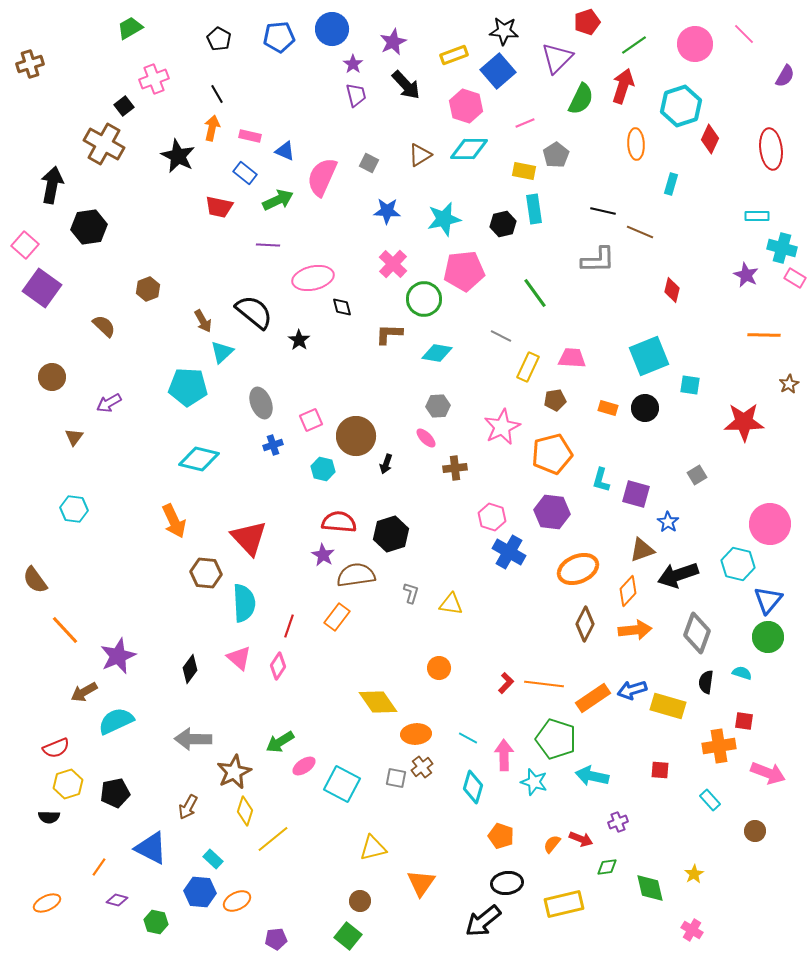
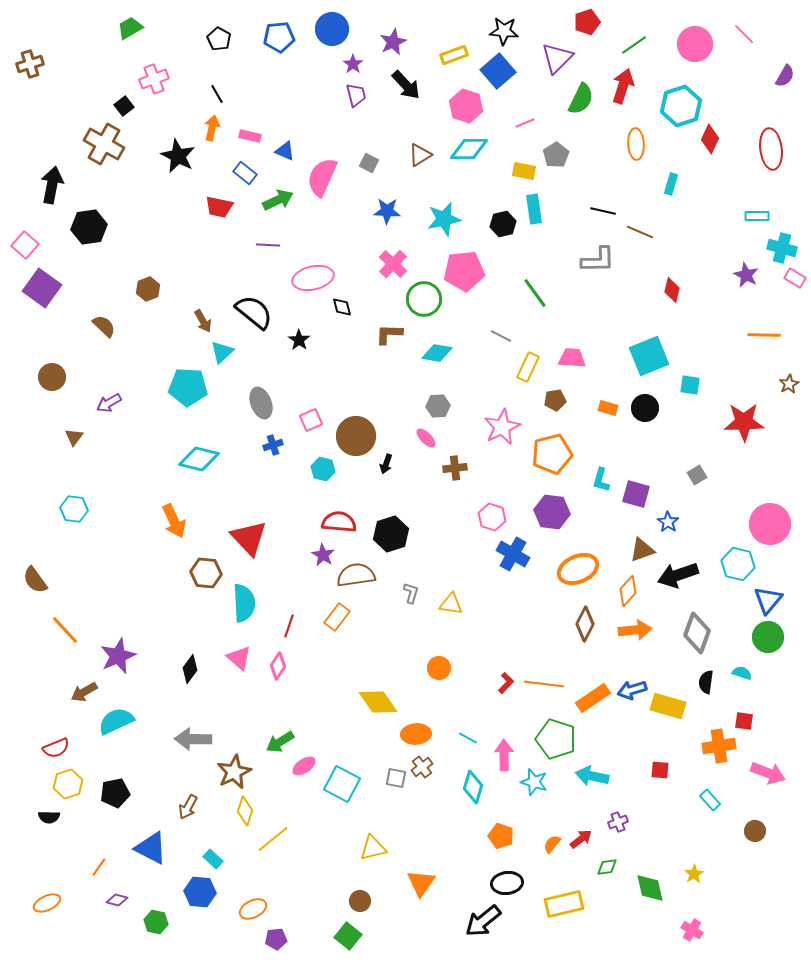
blue cross at (509, 552): moved 4 px right, 2 px down
red arrow at (581, 839): rotated 60 degrees counterclockwise
orange ellipse at (237, 901): moved 16 px right, 8 px down
